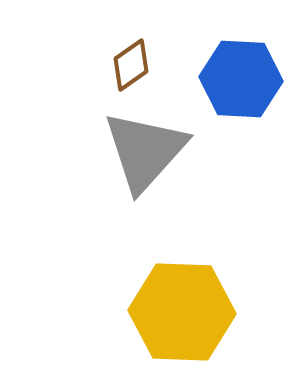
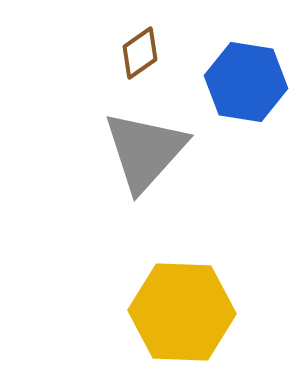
brown diamond: moved 9 px right, 12 px up
blue hexagon: moved 5 px right, 3 px down; rotated 6 degrees clockwise
